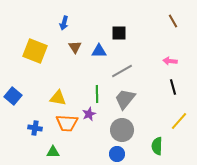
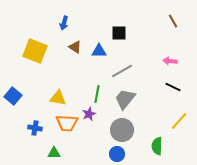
brown triangle: rotated 24 degrees counterclockwise
black line: rotated 49 degrees counterclockwise
green line: rotated 12 degrees clockwise
green triangle: moved 1 px right, 1 px down
